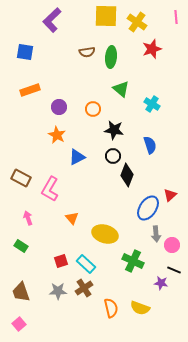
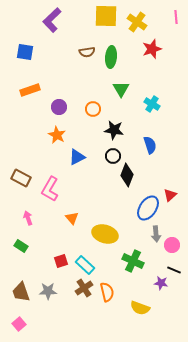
green triangle: rotated 18 degrees clockwise
cyan rectangle: moved 1 px left, 1 px down
gray star: moved 10 px left
orange semicircle: moved 4 px left, 16 px up
